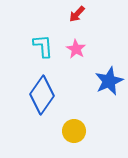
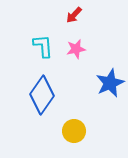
red arrow: moved 3 px left, 1 px down
pink star: rotated 30 degrees clockwise
blue star: moved 1 px right, 2 px down
